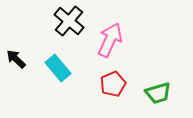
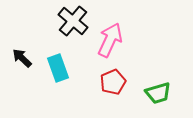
black cross: moved 4 px right
black arrow: moved 6 px right, 1 px up
cyan rectangle: rotated 20 degrees clockwise
red pentagon: moved 2 px up
